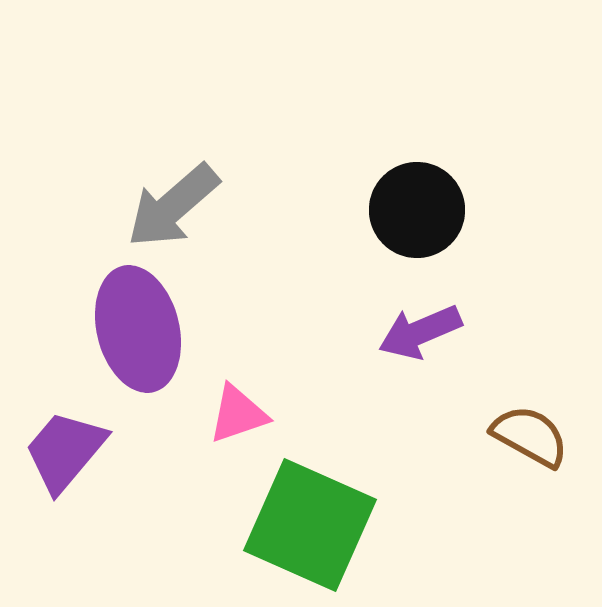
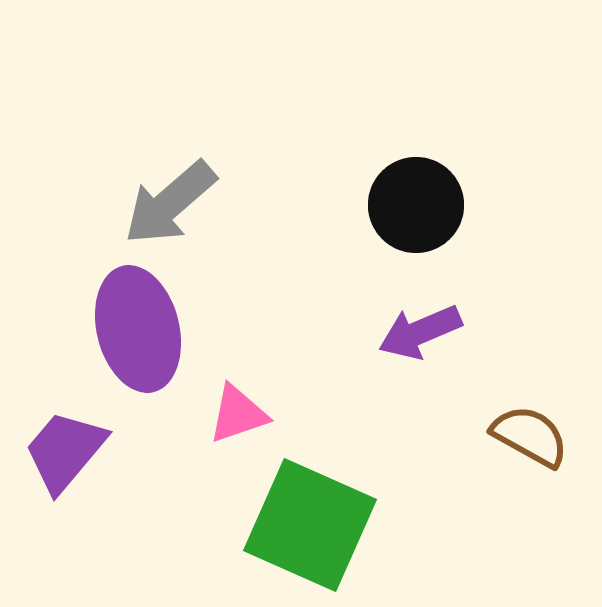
gray arrow: moved 3 px left, 3 px up
black circle: moved 1 px left, 5 px up
